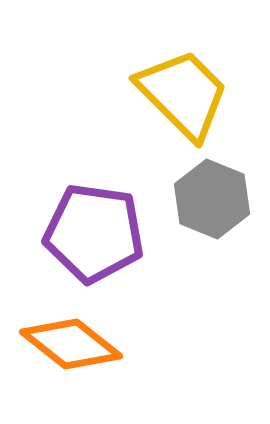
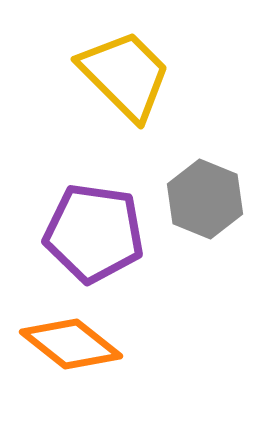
yellow trapezoid: moved 58 px left, 19 px up
gray hexagon: moved 7 px left
